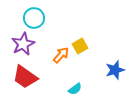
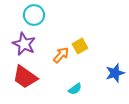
cyan circle: moved 3 px up
purple star: moved 1 px right; rotated 20 degrees counterclockwise
blue star: moved 3 px down
